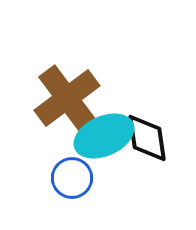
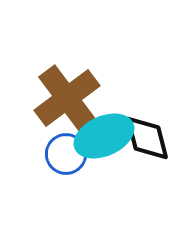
black diamond: rotated 6 degrees counterclockwise
blue circle: moved 6 px left, 24 px up
